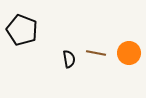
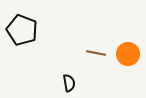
orange circle: moved 1 px left, 1 px down
black semicircle: moved 24 px down
